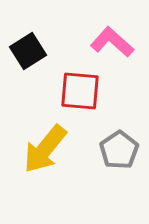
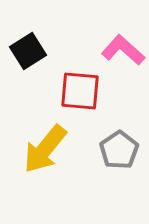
pink L-shape: moved 11 px right, 8 px down
